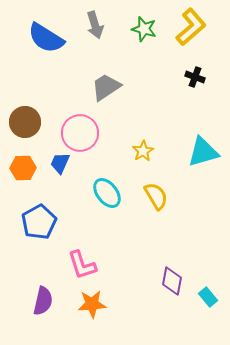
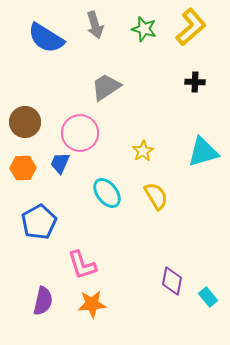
black cross: moved 5 px down; rotated 18 degrees counterclockwise
